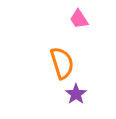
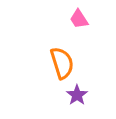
purple star: moved 1 px right, 1 px down
